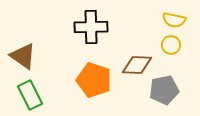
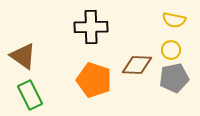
yellow circle: moved 5 px down
gray pentagon: moved 10 px right, 12 px up
